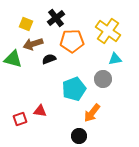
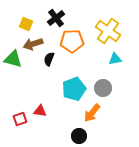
black semicircle: rotated 48 degrees counterclockwise
gray circle: moved 9 px down
